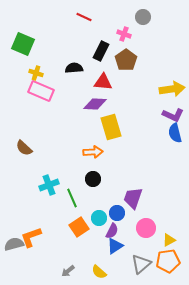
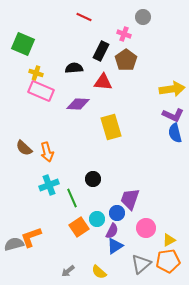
purple diamond: moved 17 px left
orange arrow: moved 46 px left; rotated 78 degrees clockwise
purple trapezoid: moved 3 px left, 1 px down
cyan circle: moved 2 px left, 1 px down
